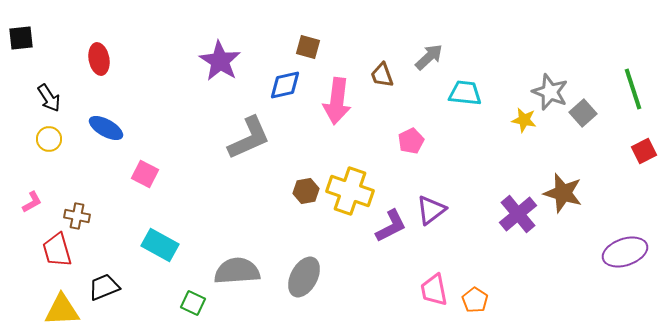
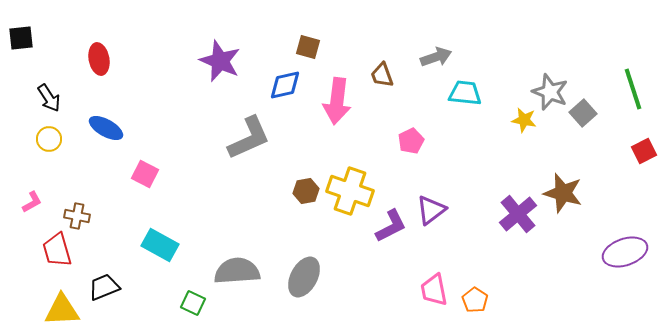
gray arrow: moved 7 px right; rotated 24 degrees clockwise
purple star: rotated 9 degrees counterclockwise
